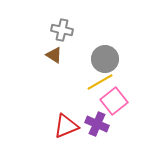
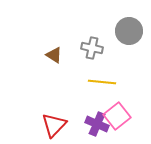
gray cross: moved 30 px right, 18 px down
gray circle: moved 24 px right, 28 px up
yellow line: moved 2 px right; rotated 36 degrees clockwise
pink square: moved 3 px right, 15 px down
red triangle: moved 12 px left, 1 px up; rotated 24 degrees counterclockwise
